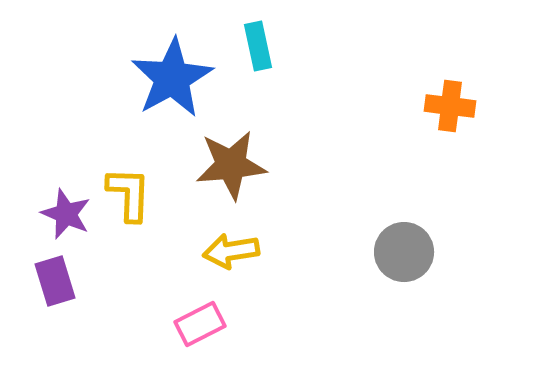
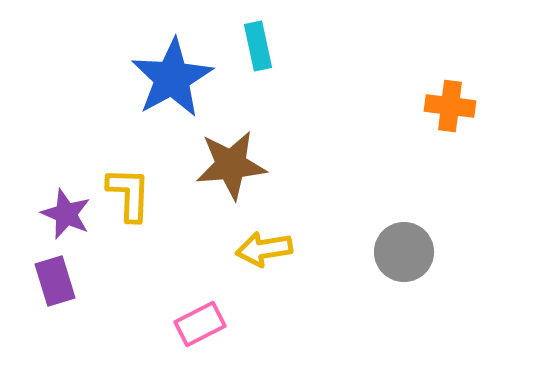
yellow arrow: moved 33 px right, 2 px up
